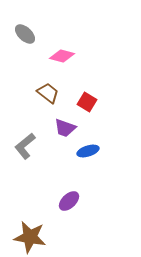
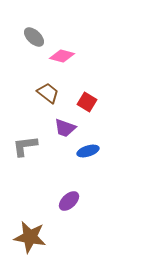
gray ellipse: moved 9 px right, 3 px down
gray L-shape: rotated 32 degrees clockwise
